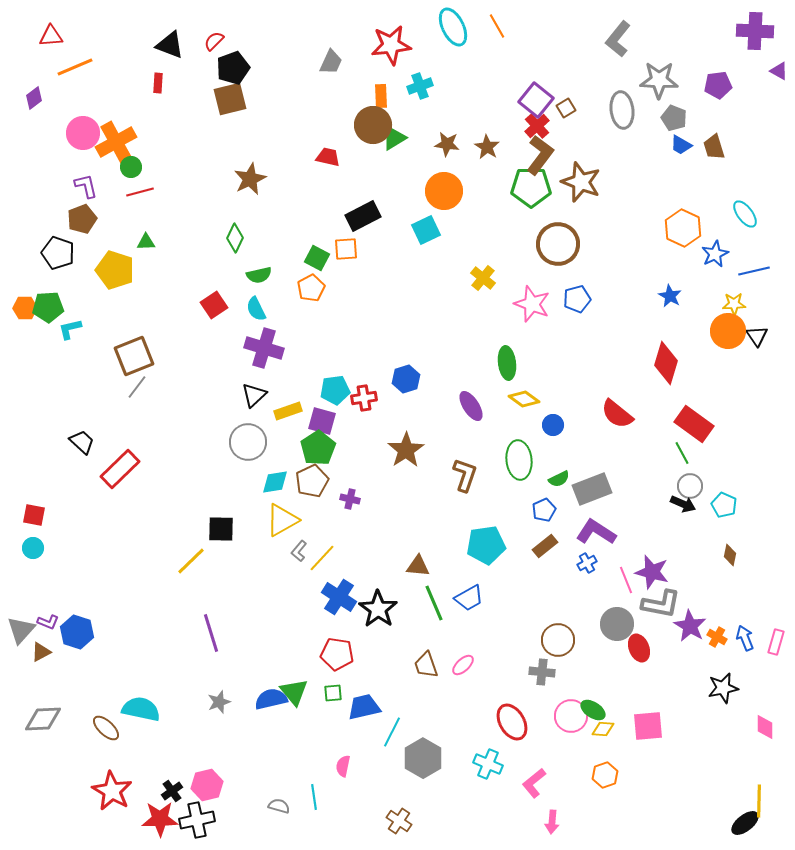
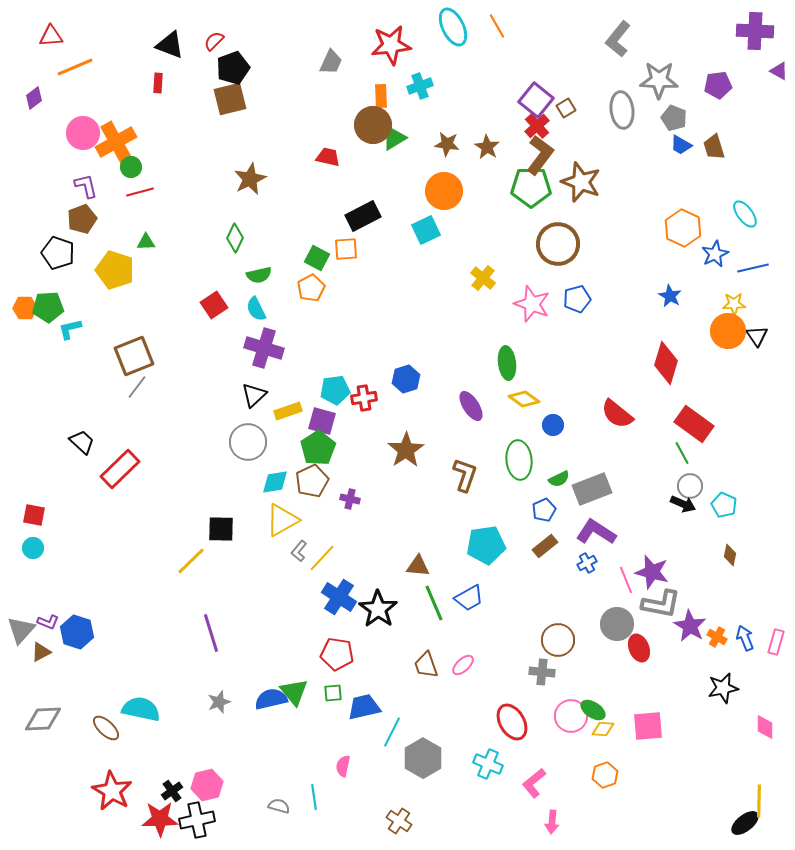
blue line at (754, 271): moved 1 px left, 3 px up
